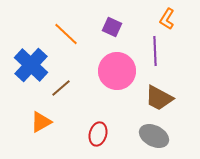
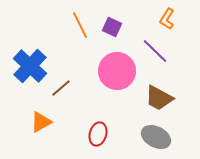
orange line: moved 14 px right, 9 px up; rotated 20 degrees clockwise
purple line: rotated 44 degrees counterclockwise
blue cross: moved 1 px left, 1 px down
gray ellipse: moved 2 px right, 1 px down
